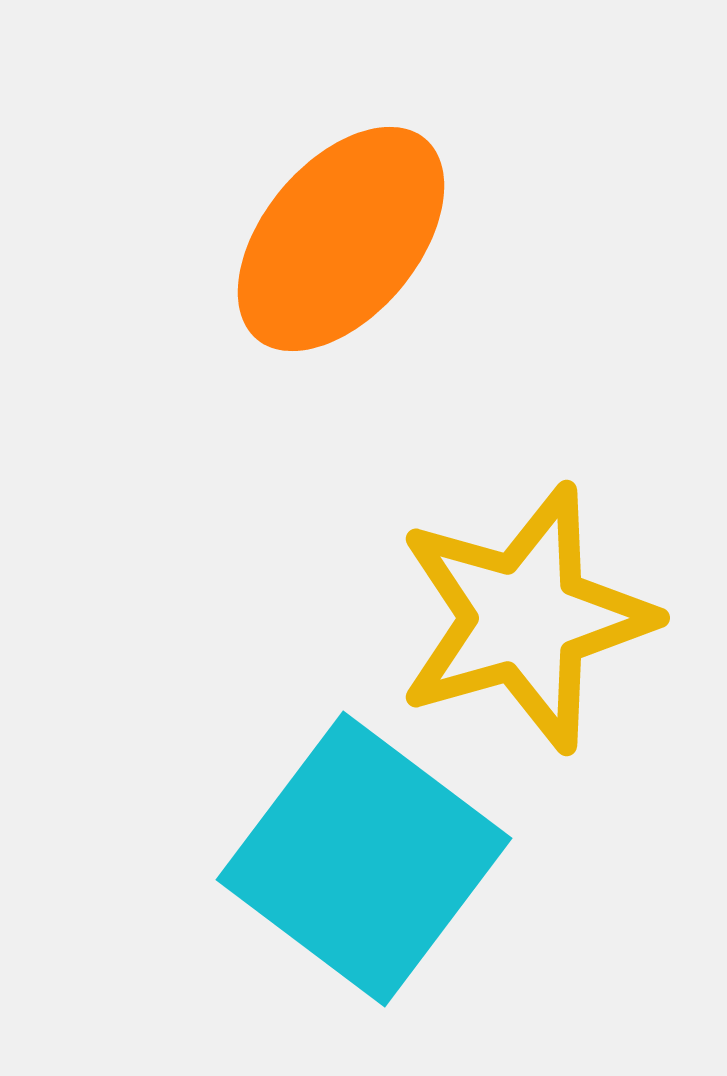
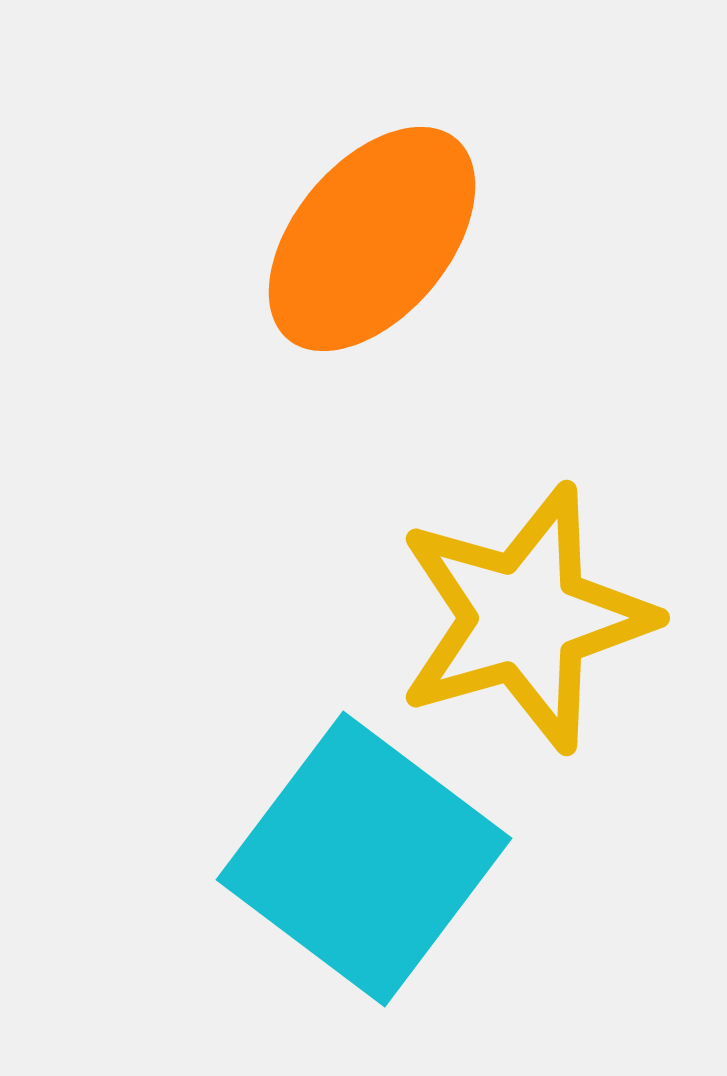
orange ellipse: moved 31 px right
